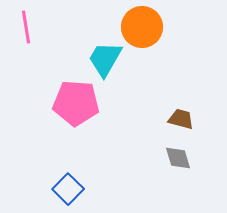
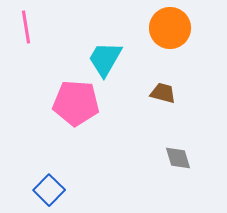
orange circle: moved 28 px right, 1 px down
brown trapezoid: moved 18 px left, 26 px up
blue square: moved 19 px left, 1 px down
